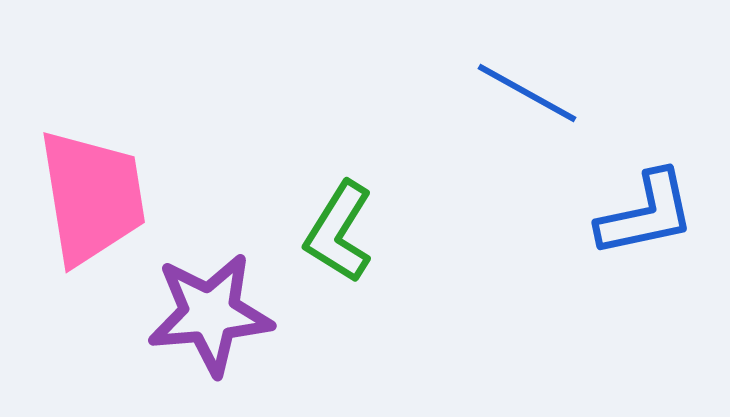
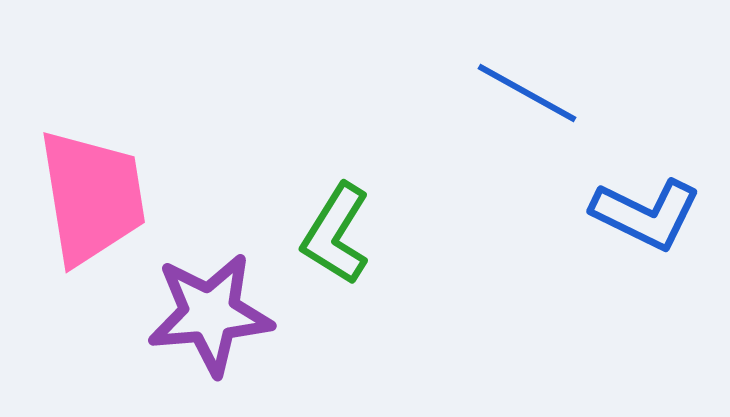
blue L-shape: rotated 38 degrees clockwise
green L-shape: moved 3 px left, 2 px down
